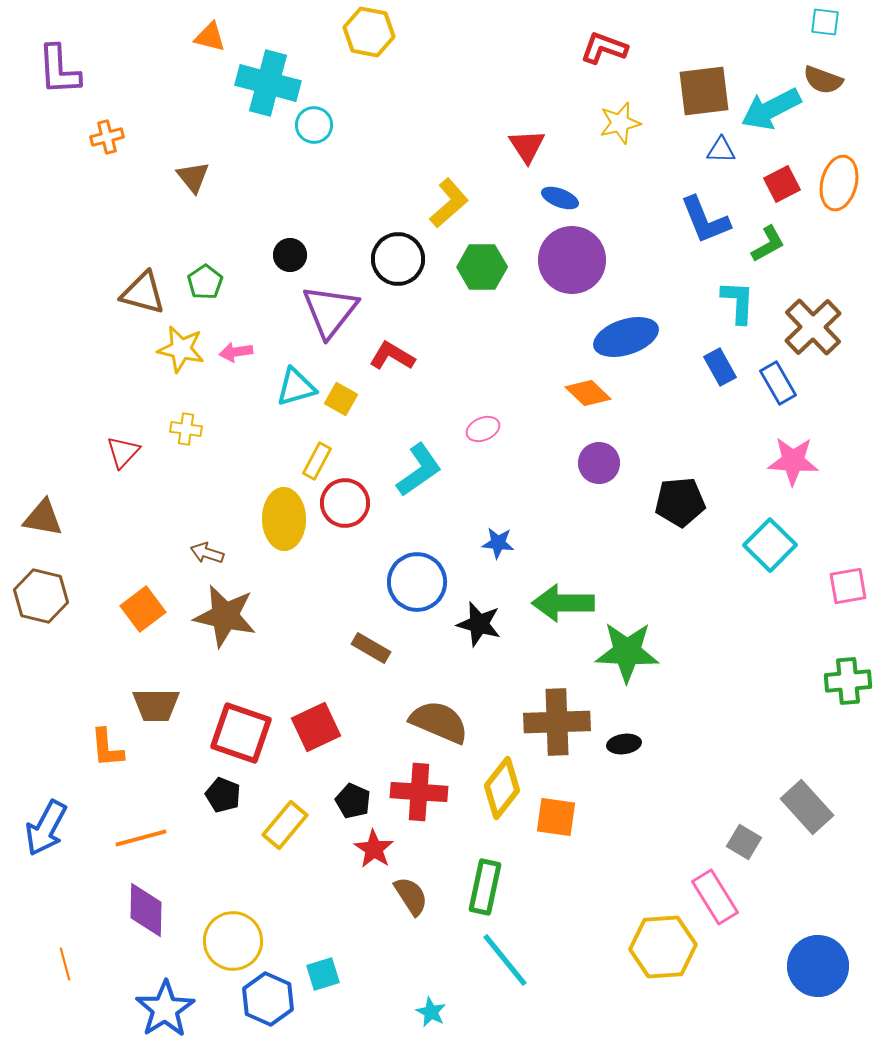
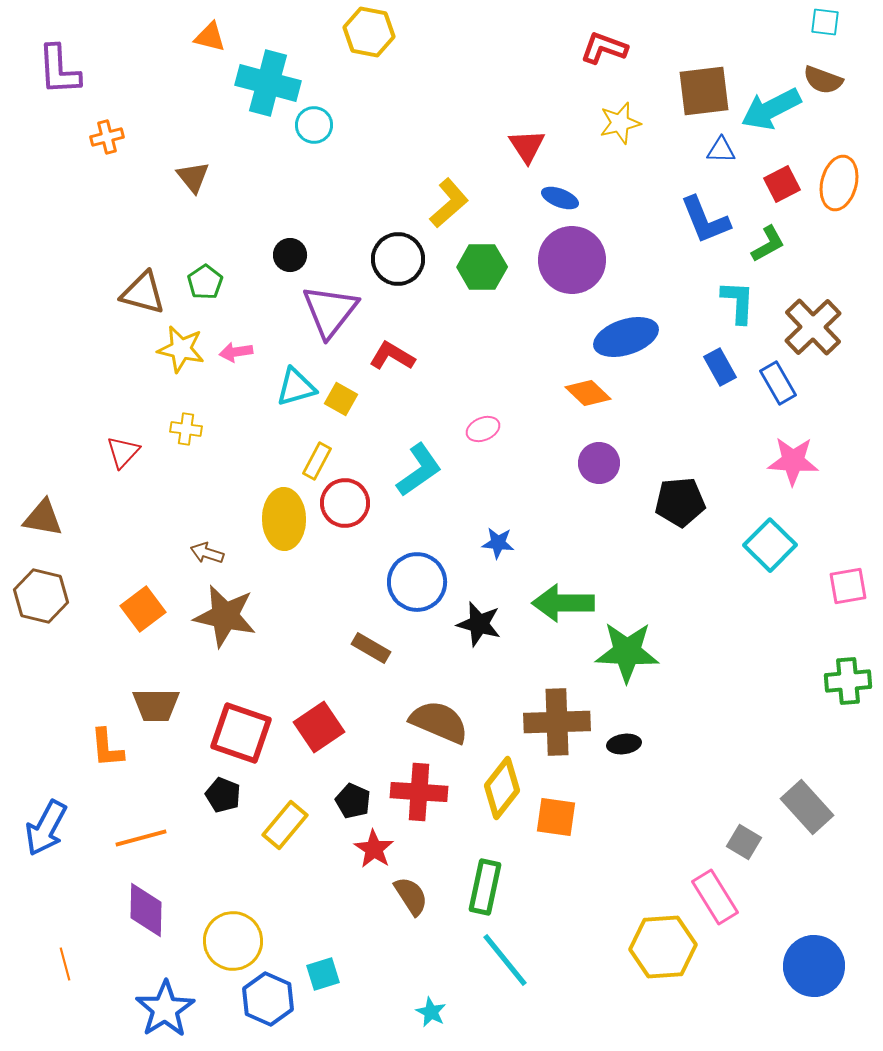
red square at (316, 727): moved 3 px right; rotated 9 degrees counterclockwise
blue circle at (818, 966): moved 4 px left
